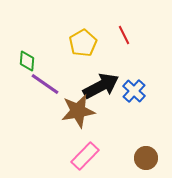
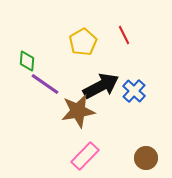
yellow pentagon: moved 1 px up
